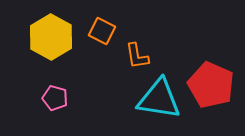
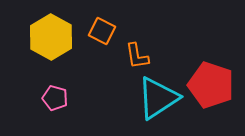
red pentagon: rotated 6 degrees counterclockwise
cyan triangle: moved 1 px left, 1 px up; rotated 42 degrees counterclockwise
